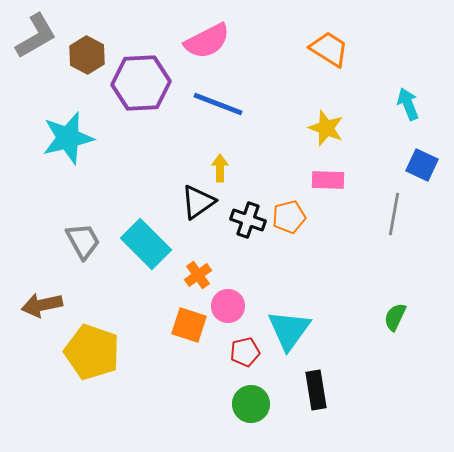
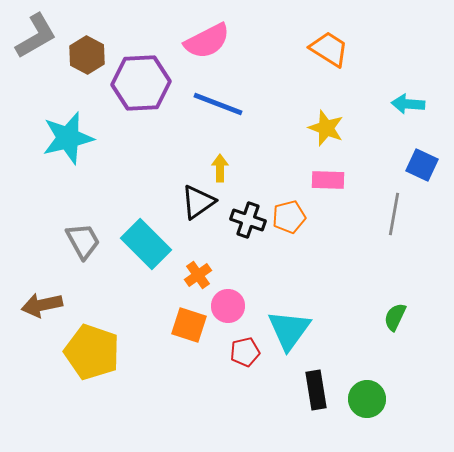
cyan arrow: rotated 64 degrees counterclockwise
green circle: moved 116 px right, 5 px up
